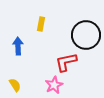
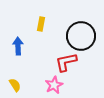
black circle: moved 5 px left, 1 px down
